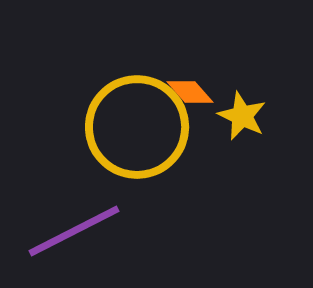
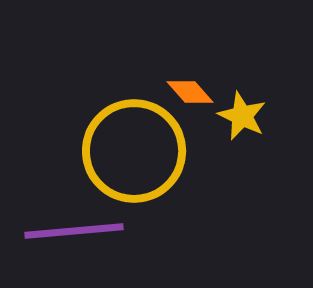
yellow circle: moved 3 px left, 24 px down
purple line: rotated 22 degrees clockwise
